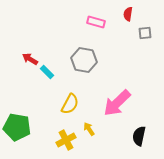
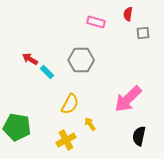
gray square: moved 2 px left
gray hexagon: moved 3 px left; rotated 10 degrees counterclockwise
pink arrow: moved 11 px right, 4 px up
yellow arrow: moved 1 px right, 5 px up
